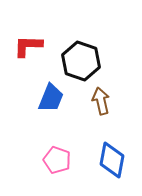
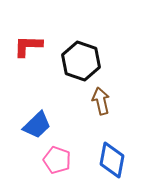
blue trapezoid: moved 14 px left, 27 px down; rotated 24 degrees clockwise
